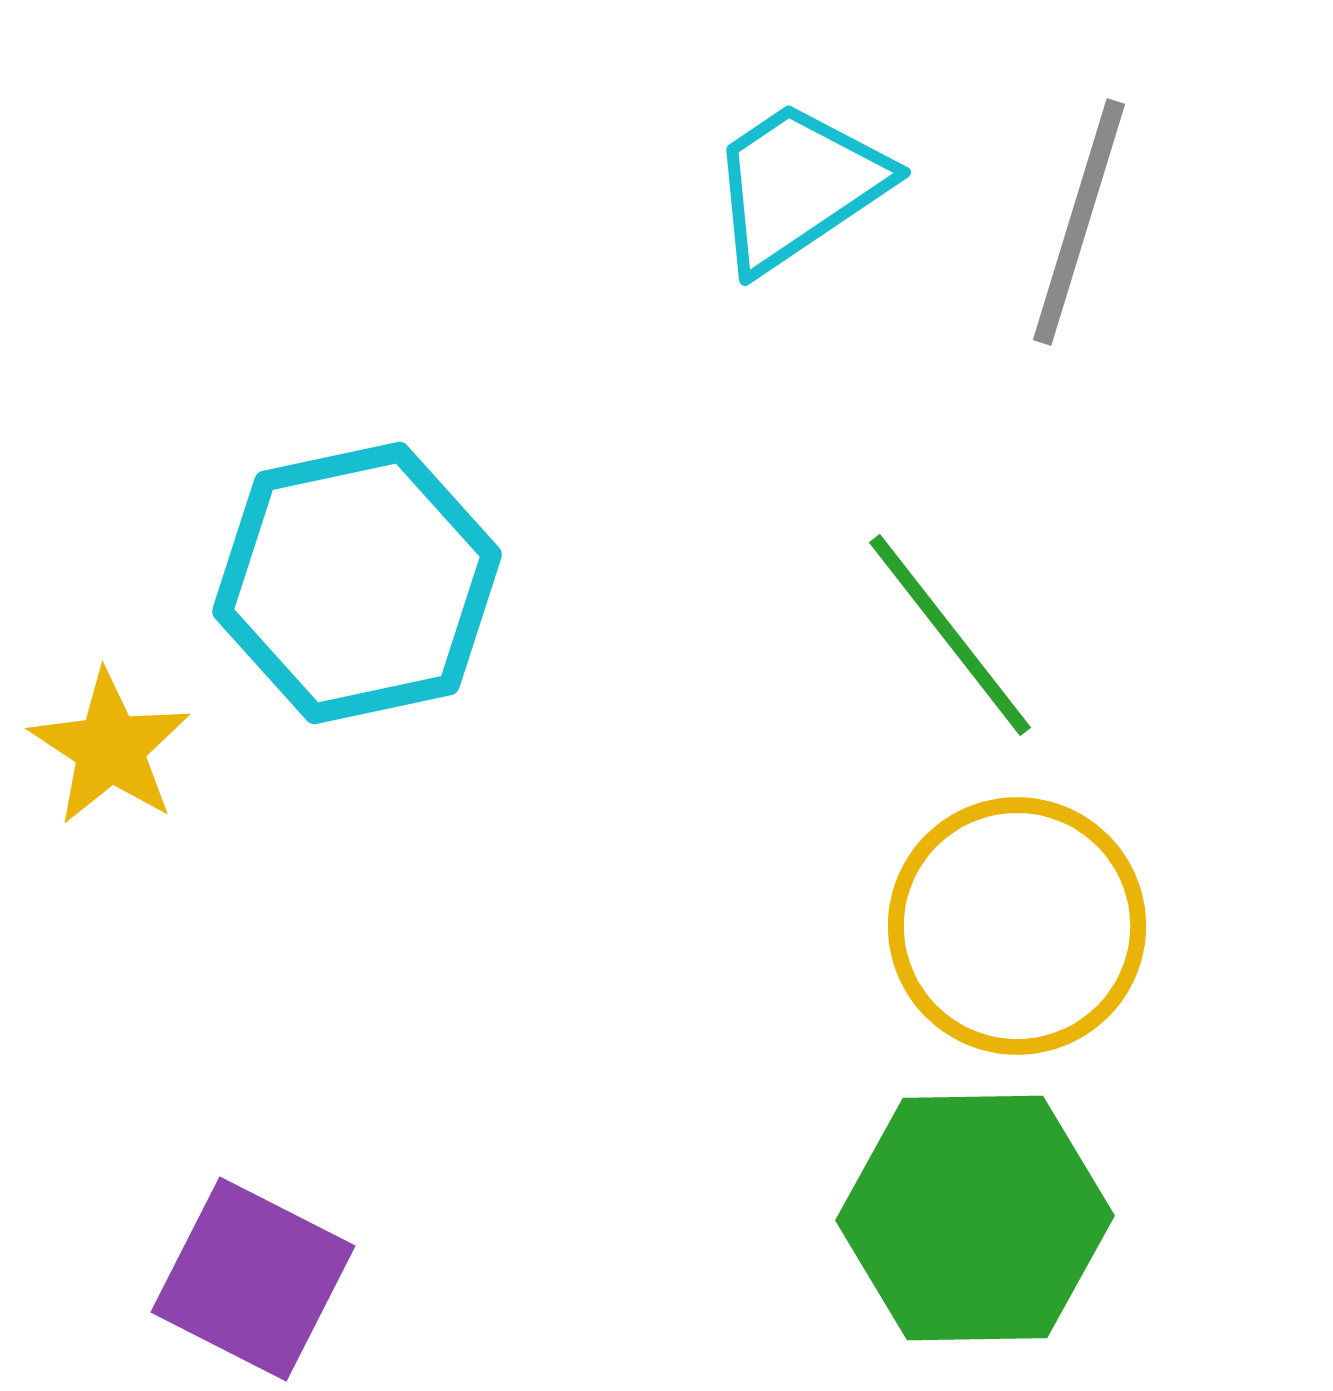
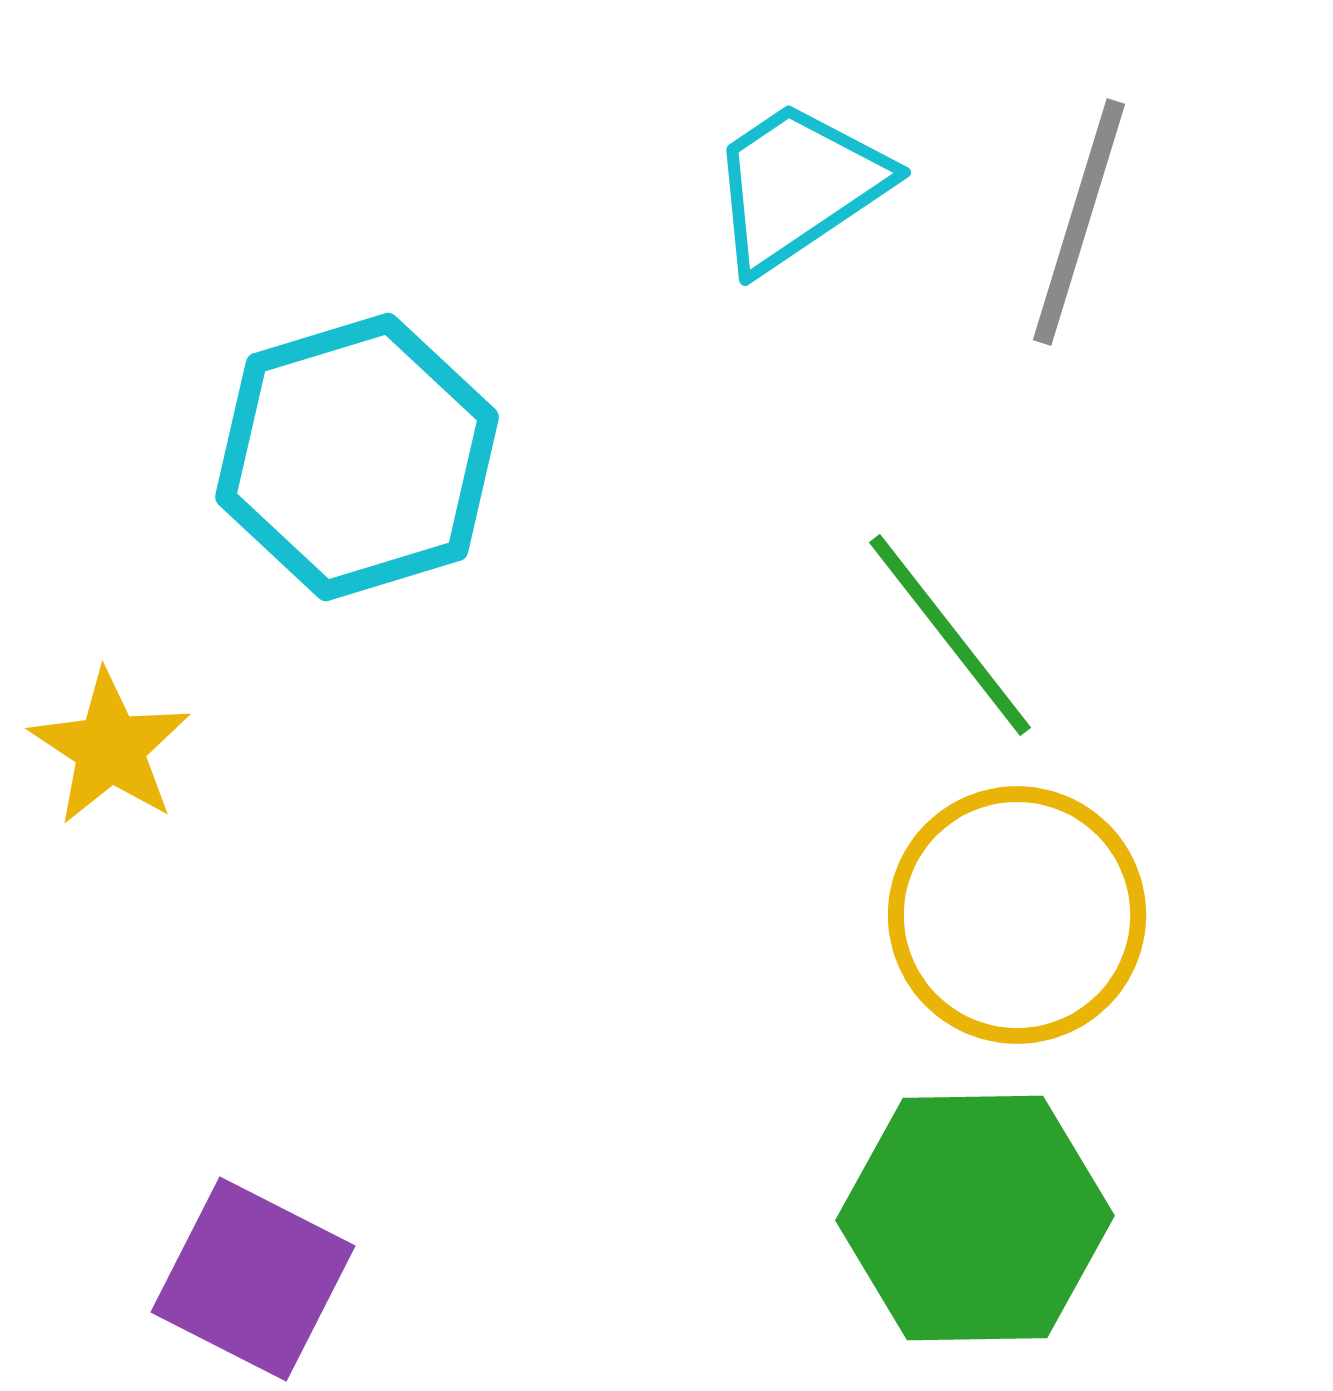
cyan hexagon: moved 126 px up; rotated 5 degrees counterclockwise
yellow circle: moved 11 px up
